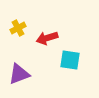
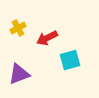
red arrow: rotated 10 degrees counterclockwise
cyan square: rotated 25 degrees counterclockwise
